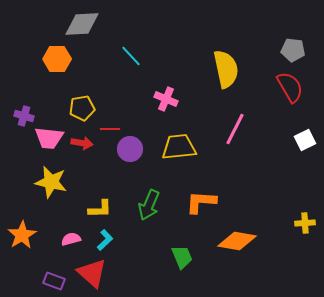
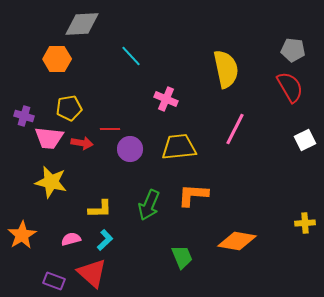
yellow pentagon: moved 13 px left
orange L-shape: moved 8 px left, 7 px up
